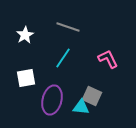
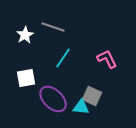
gray line: moved 15 px left
pink L-shape: moved 1 px left
purple ellipse: moved 1 px right, 1 px up; rotated 60 degrees counterclockwise
